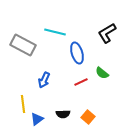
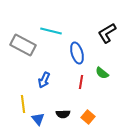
cyan line: moved 4 px left, 1 px up
red line: rotated 56 degrees counterclockwise
blue triangle: moved 1 px right; rotated 32 degrees counterclockwise
